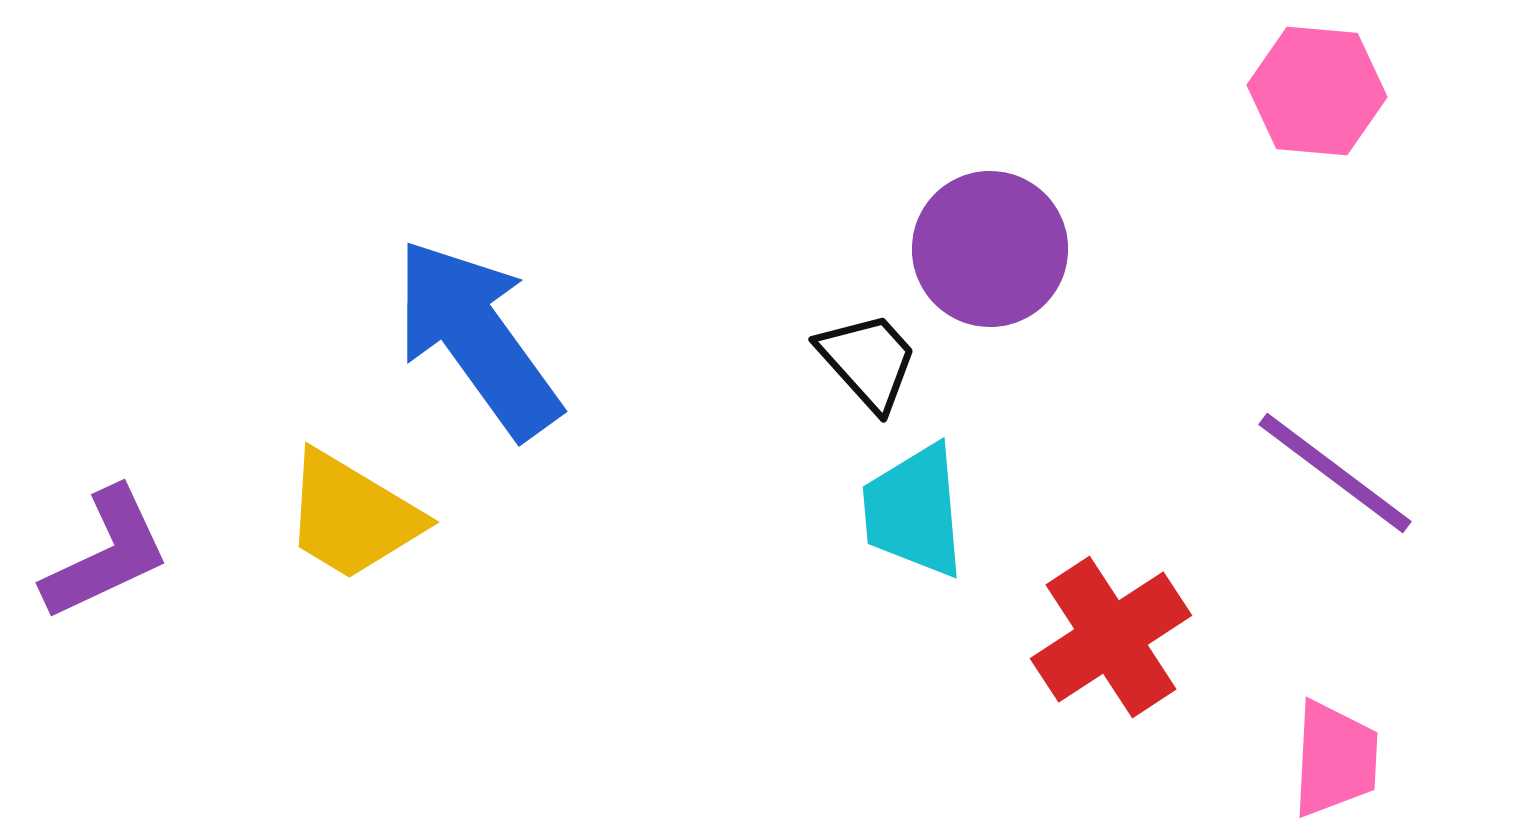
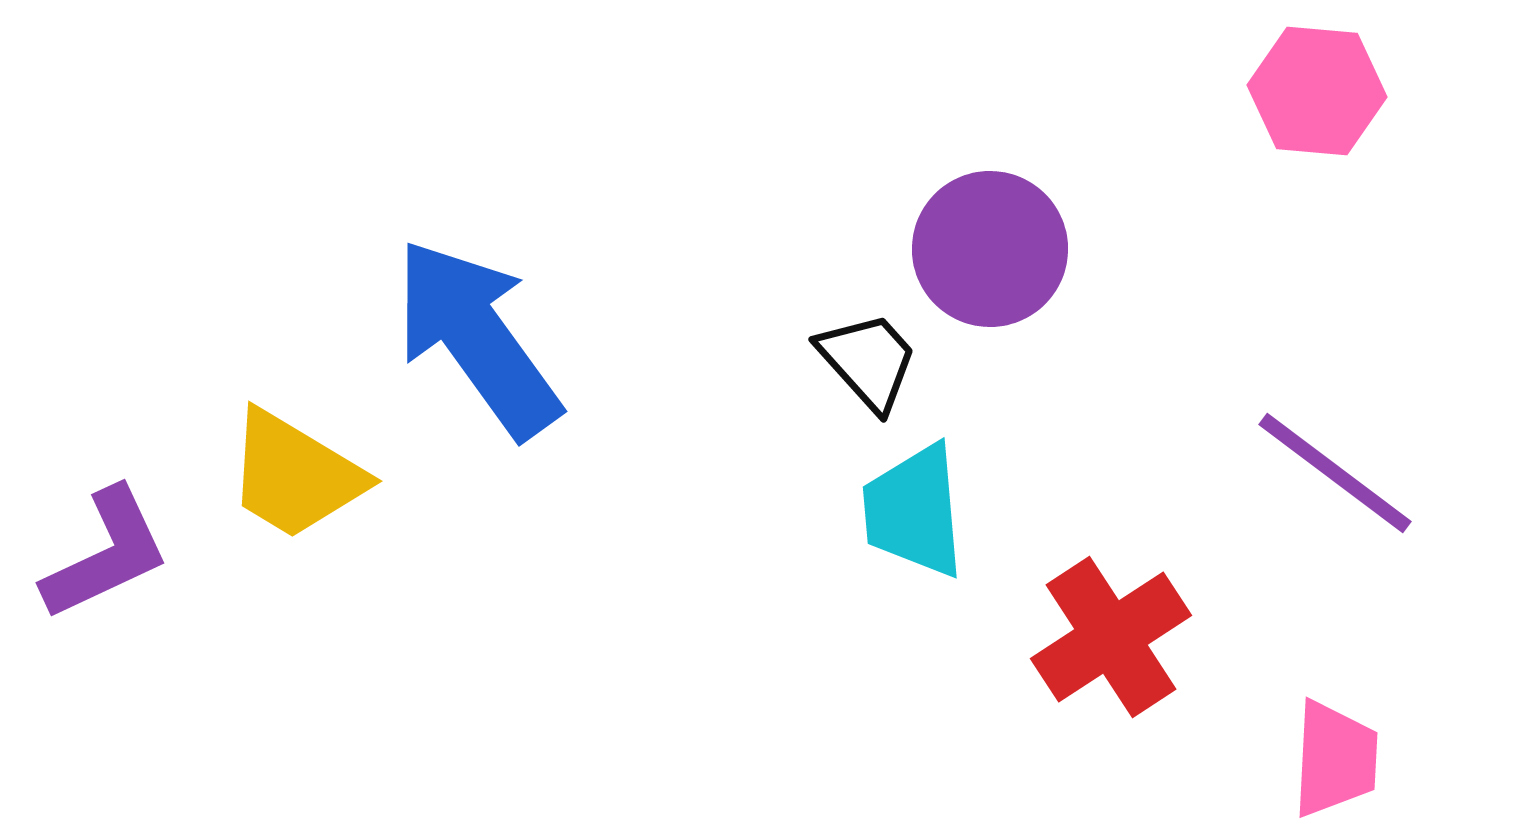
yellow trapezoid: moved 57 px left, 41 px up
